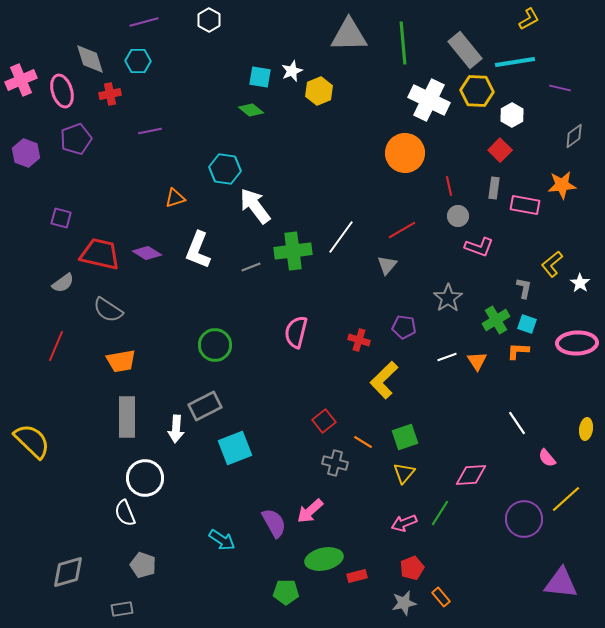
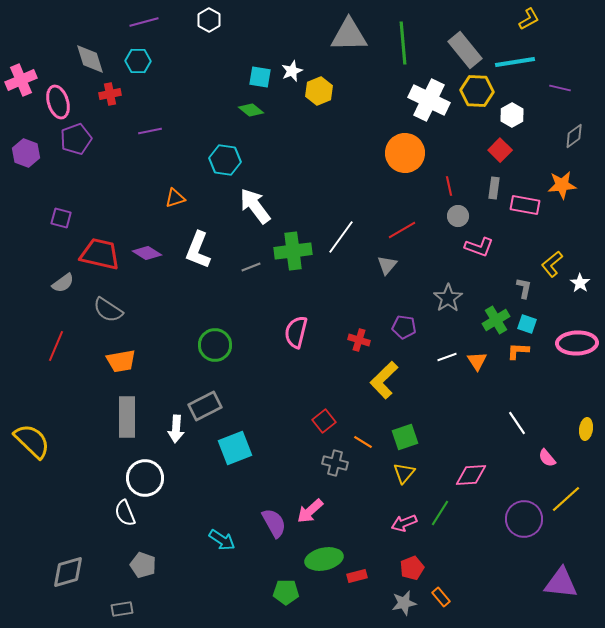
pink ellipse at (62, 91): moved 4 px left, 11 px down
cyan hexagon at (225, 169): moved 9 px up
